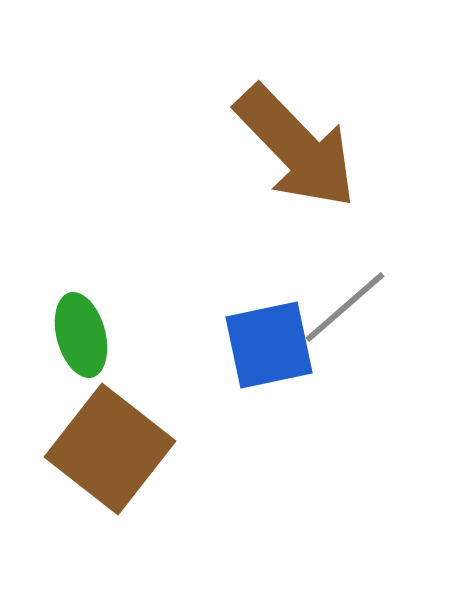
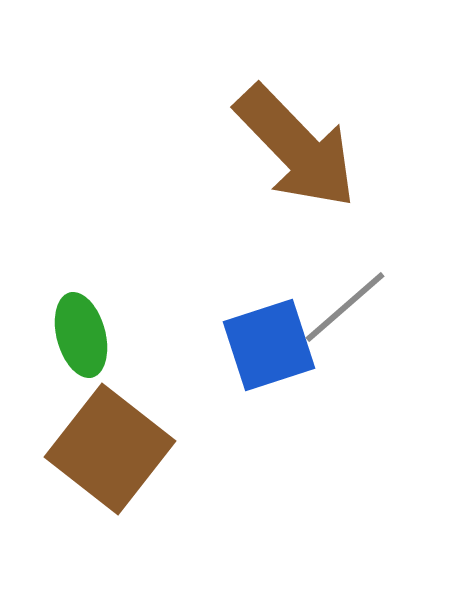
blue square: rotated 6 degrees counterclockwise
